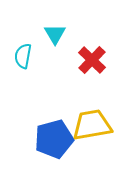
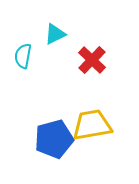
cyan triangle: rotated 35 degrees clockwise
